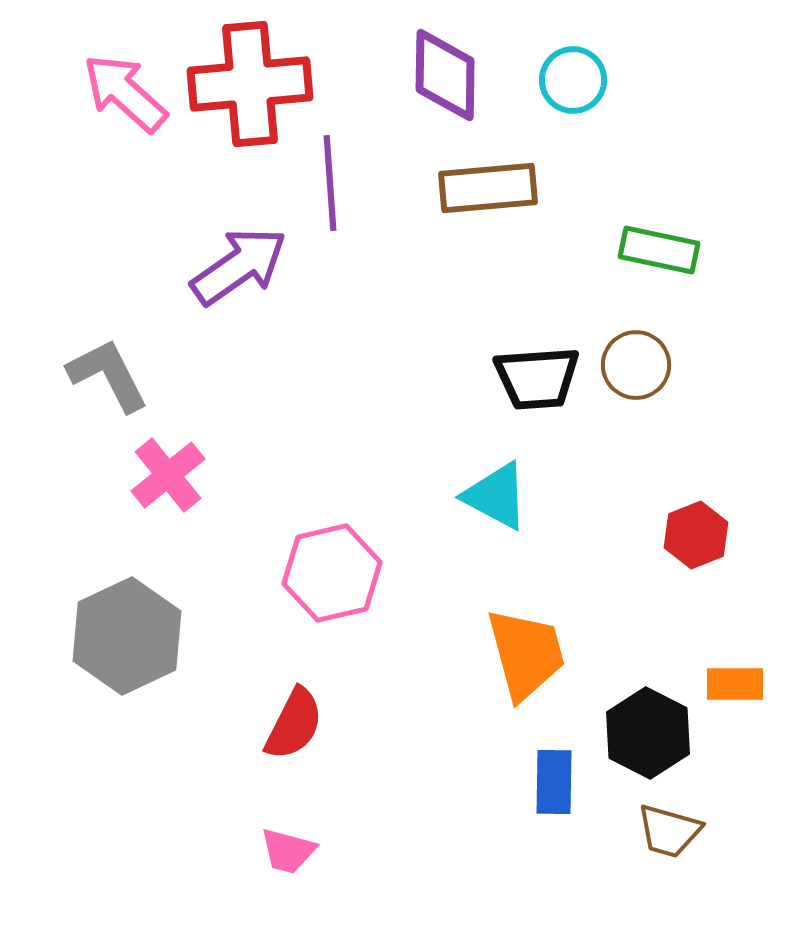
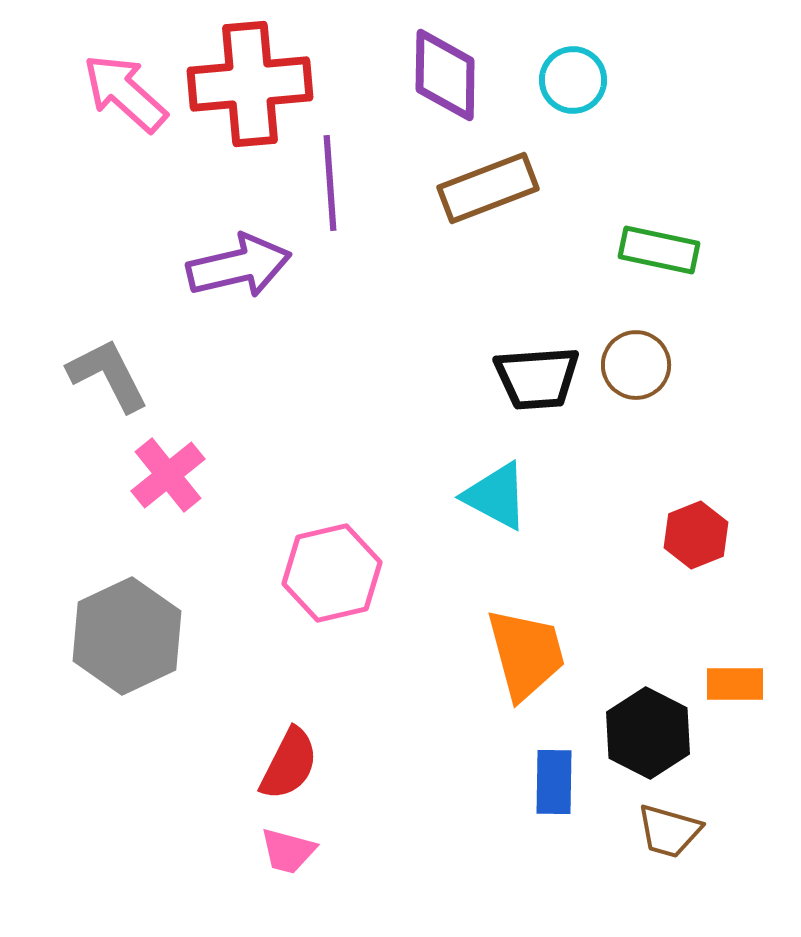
brown rectangle: rotated 16 degrees counterclockwise
purple arrow: rotated 22 degrees clockwise
red semicircle: moved 5 px left, 40 px down
